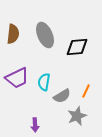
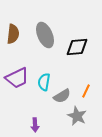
gray star: rotated 24 degrees counterclockwise
